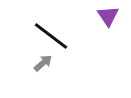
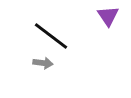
gray arrow: rotated 48 degrees clockwise
